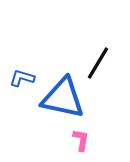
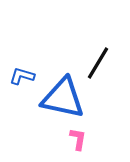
blue L-shape: moved 2 px up
pink L-shape: moved 3 px left, 1 px up
